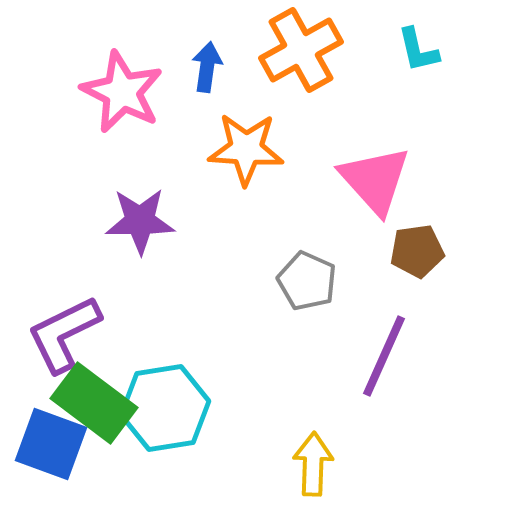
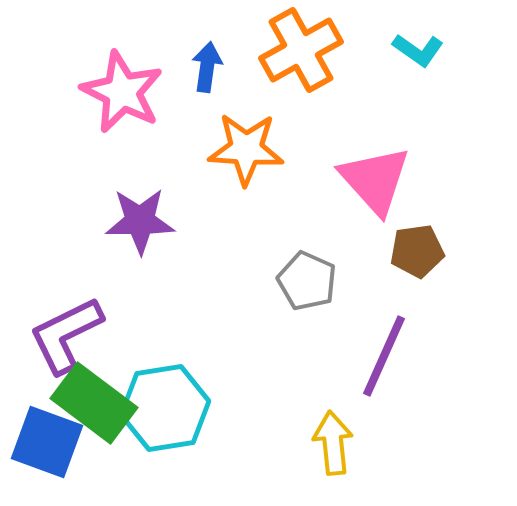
cyan L-shape: rotated 42 degrees counterclockwise
purple L-shape: moved 2 px right, 1 px down
blue square: moved 4 px left, 2 px up
yellow arrow: moved 20 px right, 21 px up; rotated 8 degrees counterclockwise
